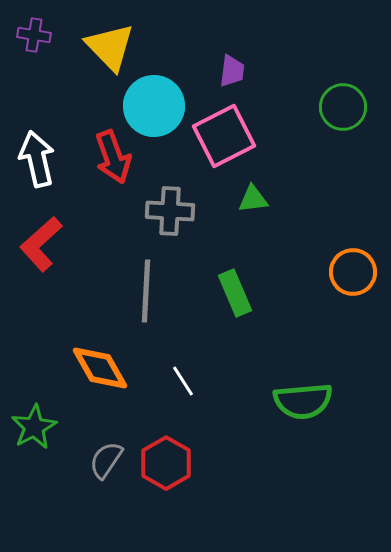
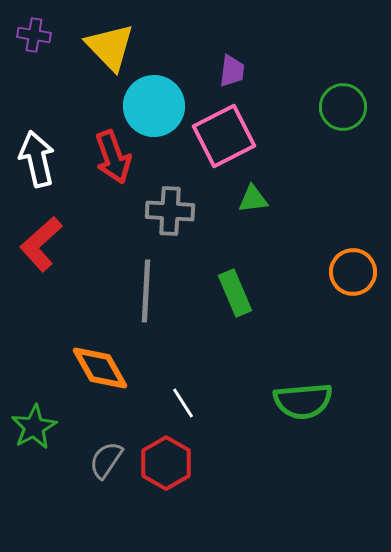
white line: moved 22 px down
